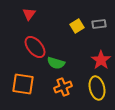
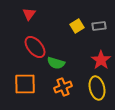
gray rectangle: moved 2 px down
orange square: moved 2 px right; rotated 10 degrees counterclockwise
